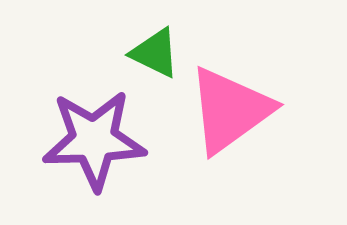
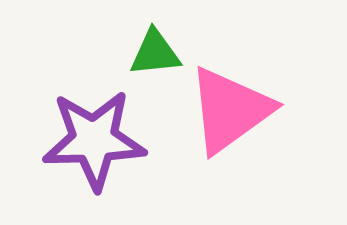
green triangle: rotated 32 degrees counterclockwise
